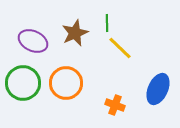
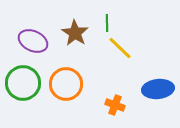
brown star: rotated 16 degrees counterclockwise
orange circle: moved 1 px down
blue ellipse: rotated 60 degrees clockwise
